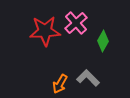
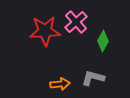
pink cross: moved 1 px up
gray L-shape: moved 5 px right; rotated 30 degrees counterclockwise
orange arrow: rotated 126 degrees counterclockwise
